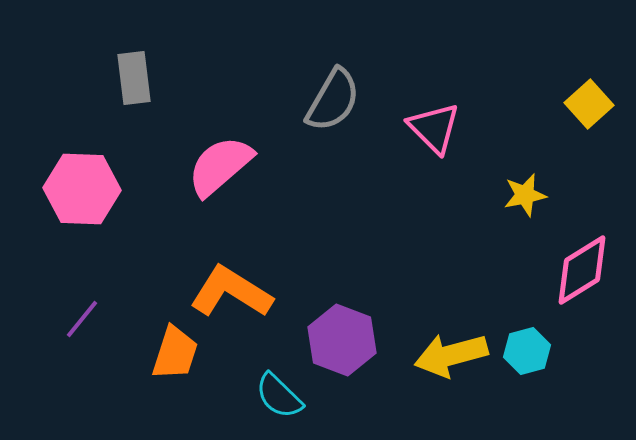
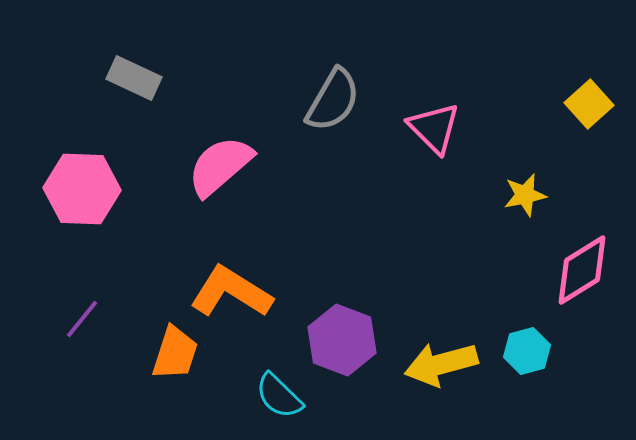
gray rectangle: rotated 58 degrees counterclockwise
yellow arrow: moved 10 px left, 9 px down
